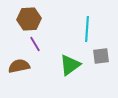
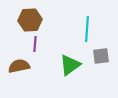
brown hexagon: moved 1 px right, 1 px down
purple line: rotated 35 degrees clockwise
